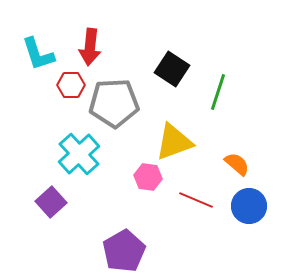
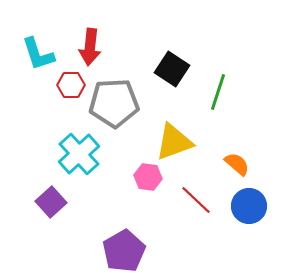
red line: rotated 20 degrees clockwise
